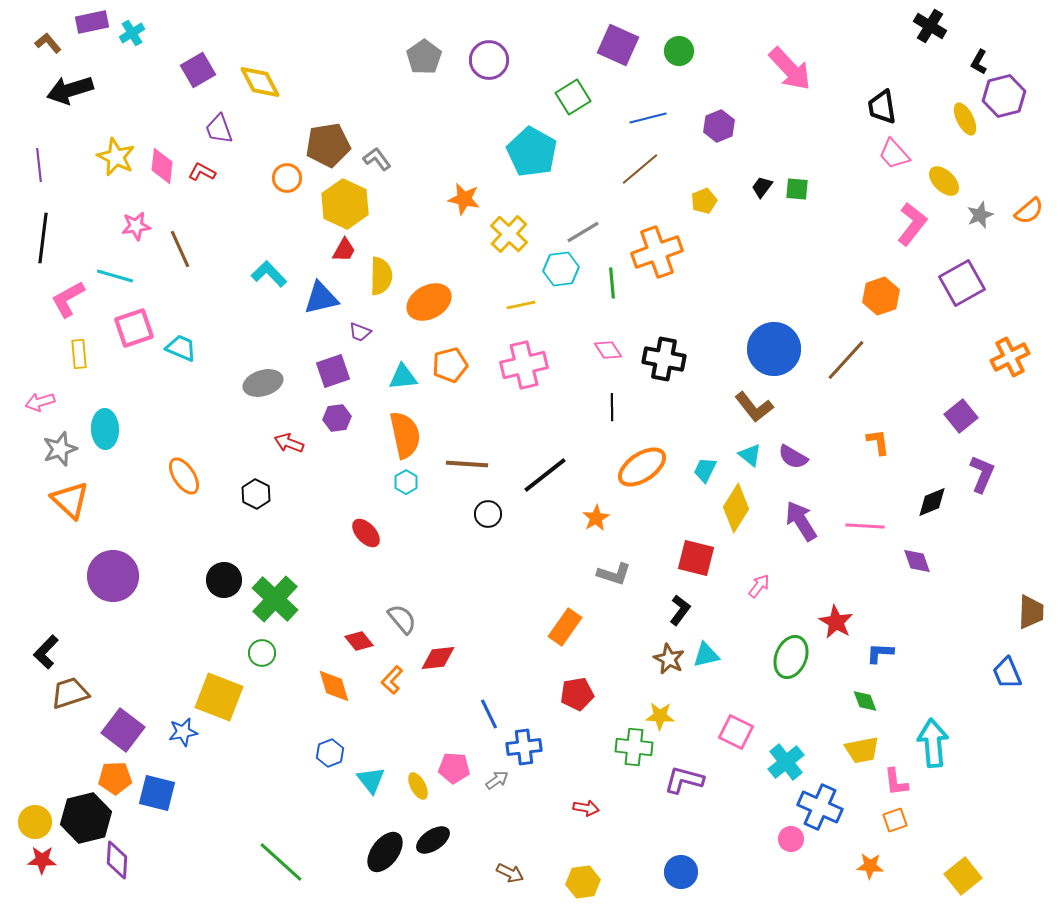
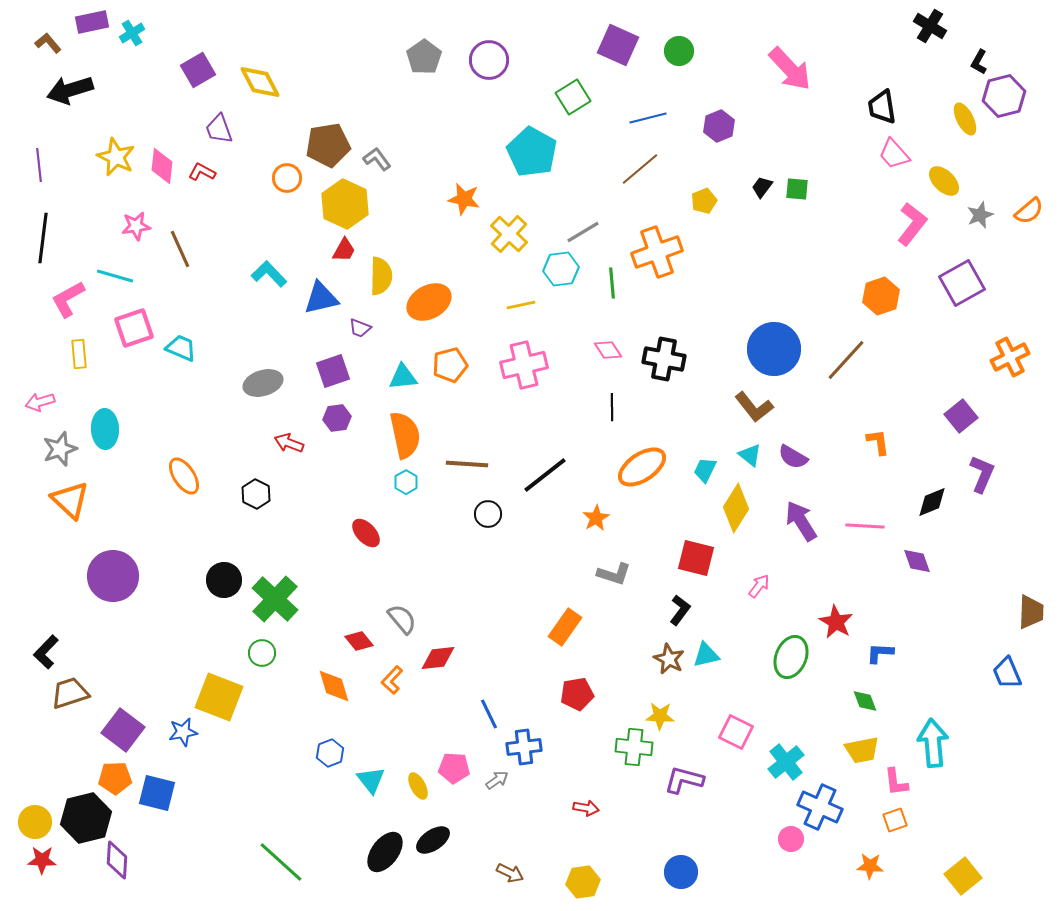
purple trapezoid at (360, 332): moved 4 px up
